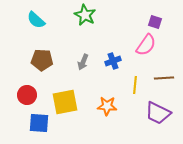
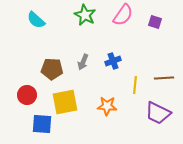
pink semicircle: moved 23 px left, 30 px up
brown pentagon: moved 10 px right, 9 px down
blue square: moved 3 px right, 1 px down
